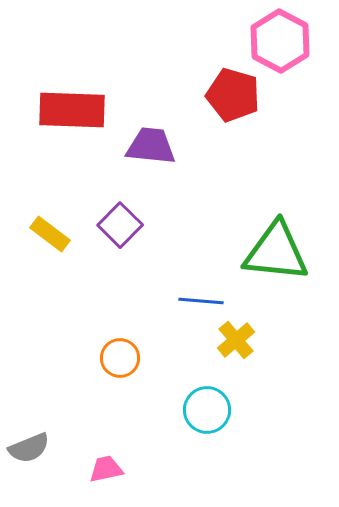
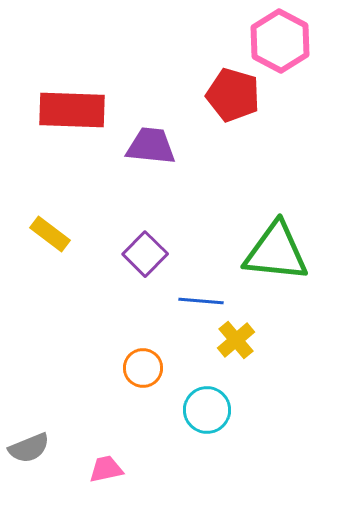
purple square: moved 25 px right, 29 px down
orange circle: moved 23 px right, 10 px down
